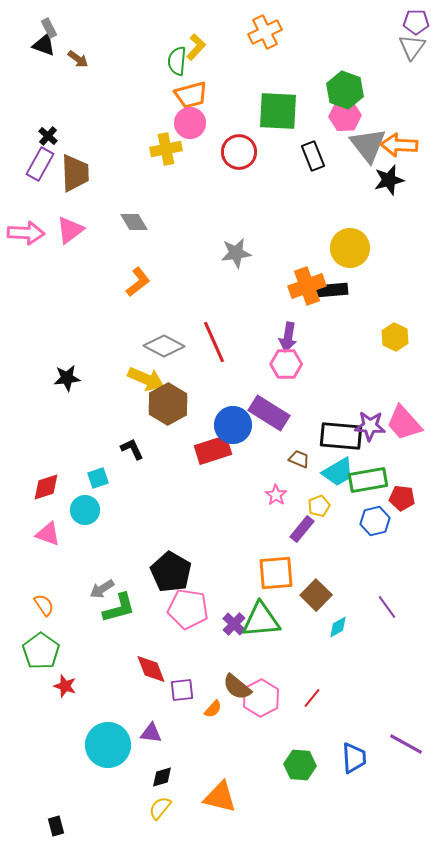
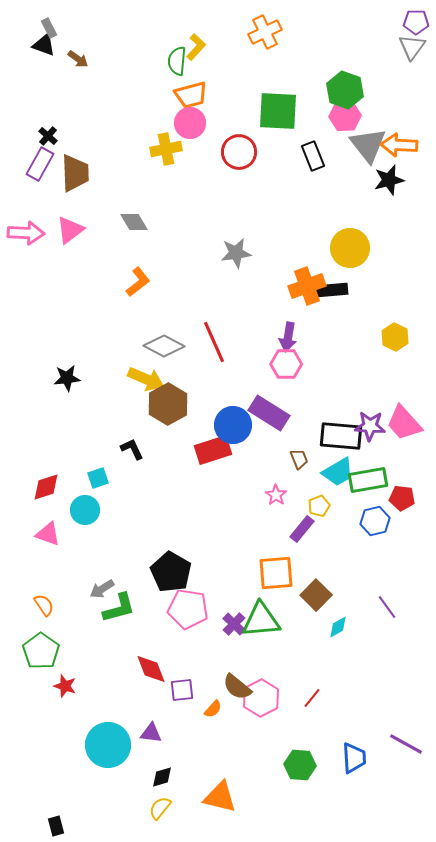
brown trapezoid at (299, 459): rotated 45 degrees clockwise
